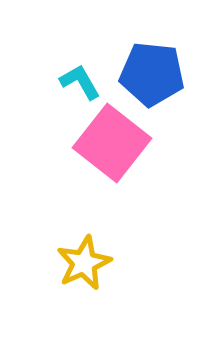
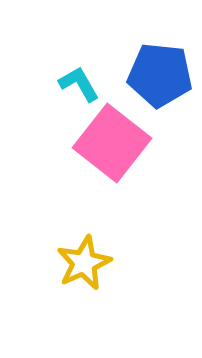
blue pentagon: moved 8 px right, 1 px down
cyan L-shape: moved 1 px left, 2 px down
